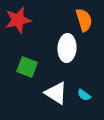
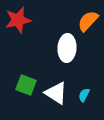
orange semicircle: moved 4 px right, 1 px down; rotated 120 degrees counterclockwise
green square: moved 1 px left, 18 px down
cyan semicircle: rotated 80 degrees clockwise
